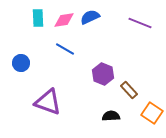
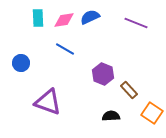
purple line: moved 4 px left
